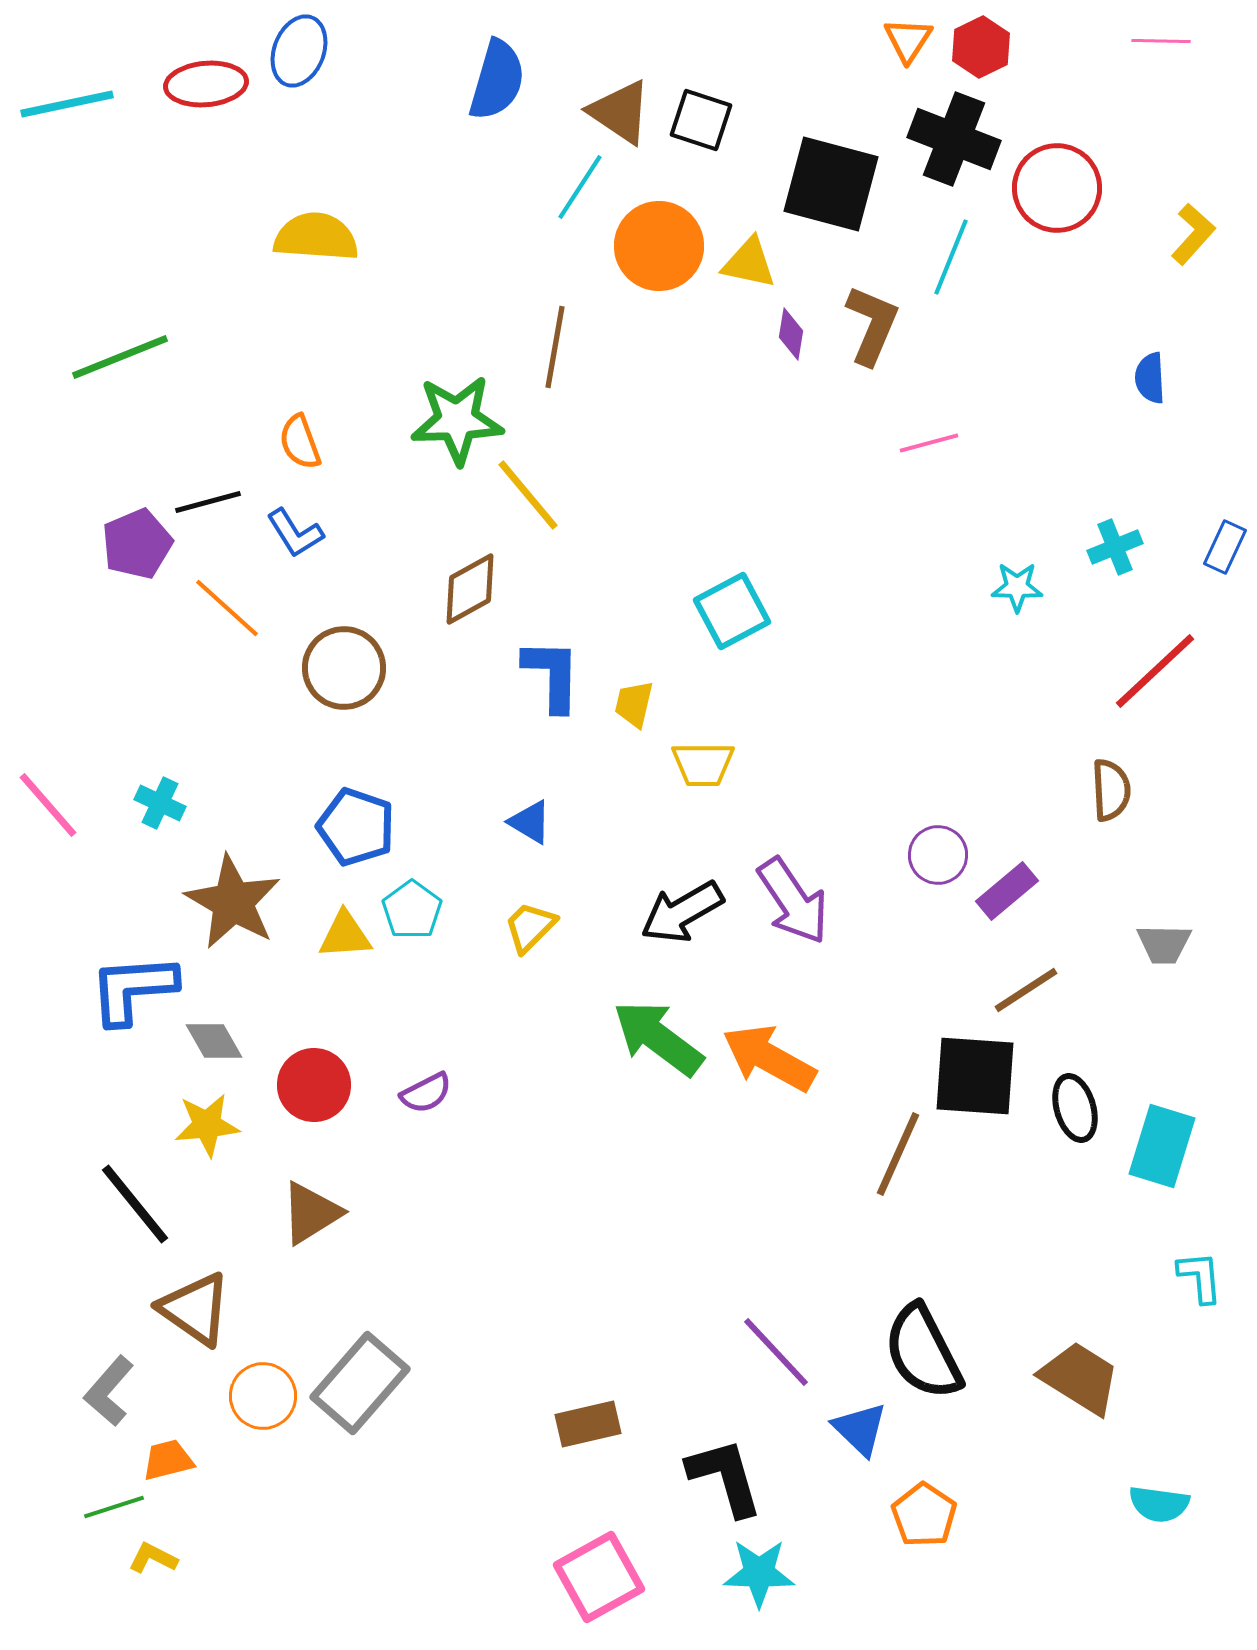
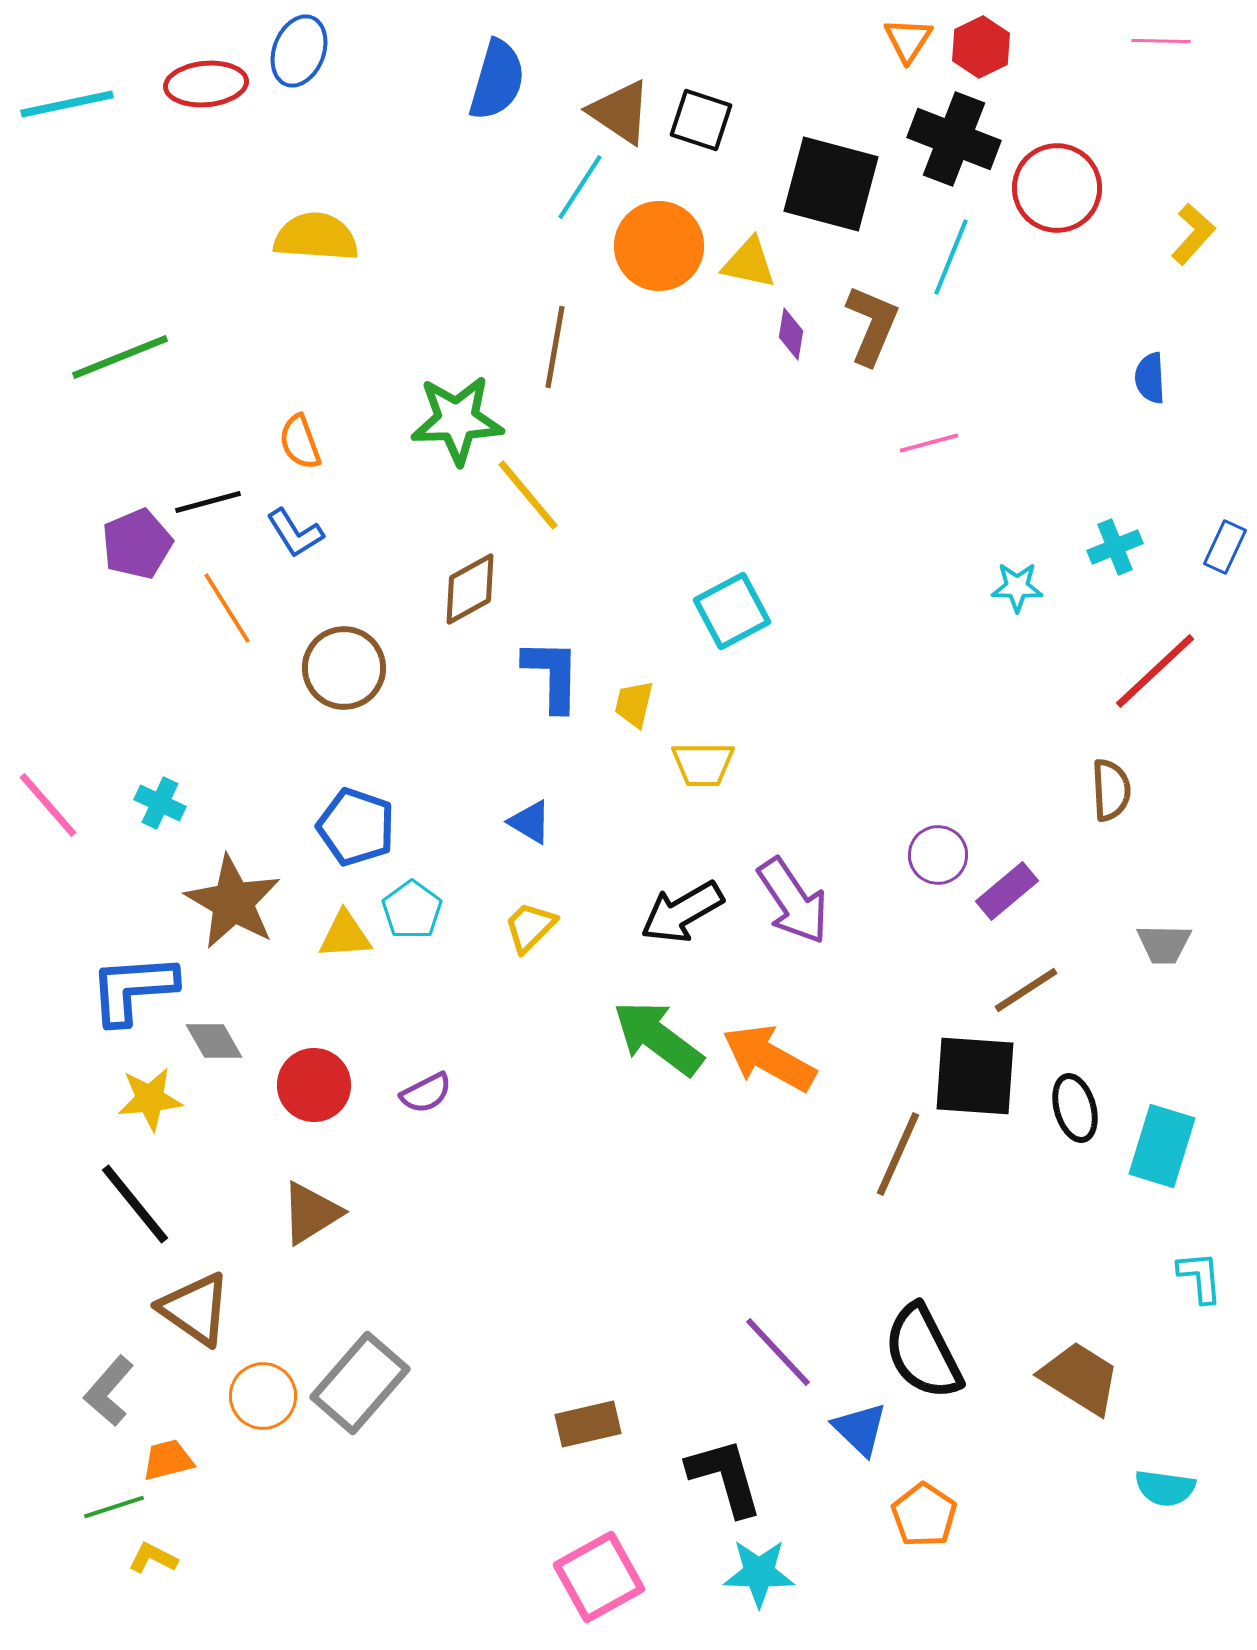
orange line at (227, 608): rotated 16 degrees clockwise
yellow star at (207, 1125): moved 57 px left, 26 px up
purple line at (776, 1352): moved 2 px right
cyan semicircle at (1159, 1504): moved 6 px right, 16 px up
